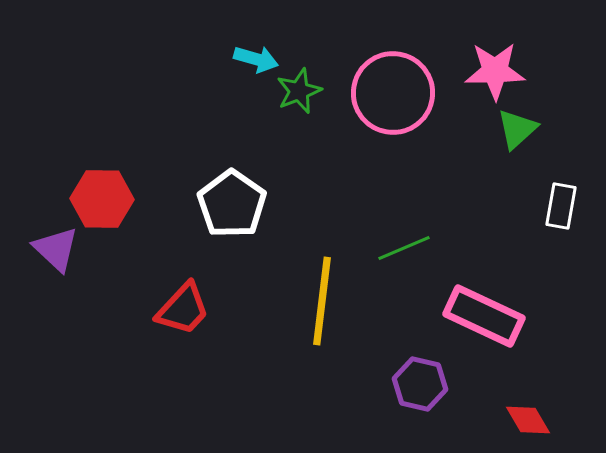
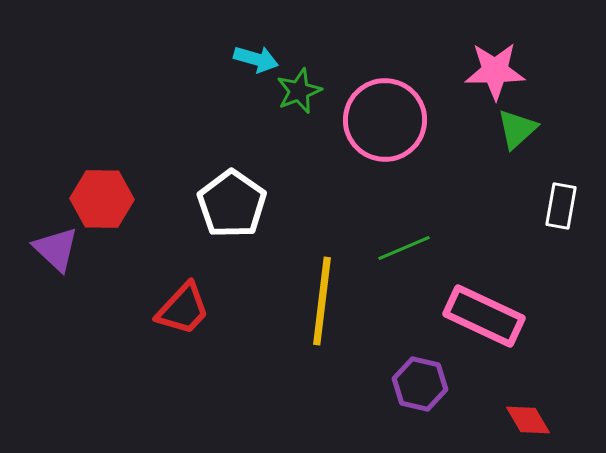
pink circle: moved 8 px left, 27 px down
